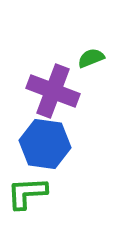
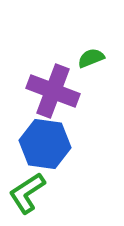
green L-shape: rotated 30 degrees counterclockwise
